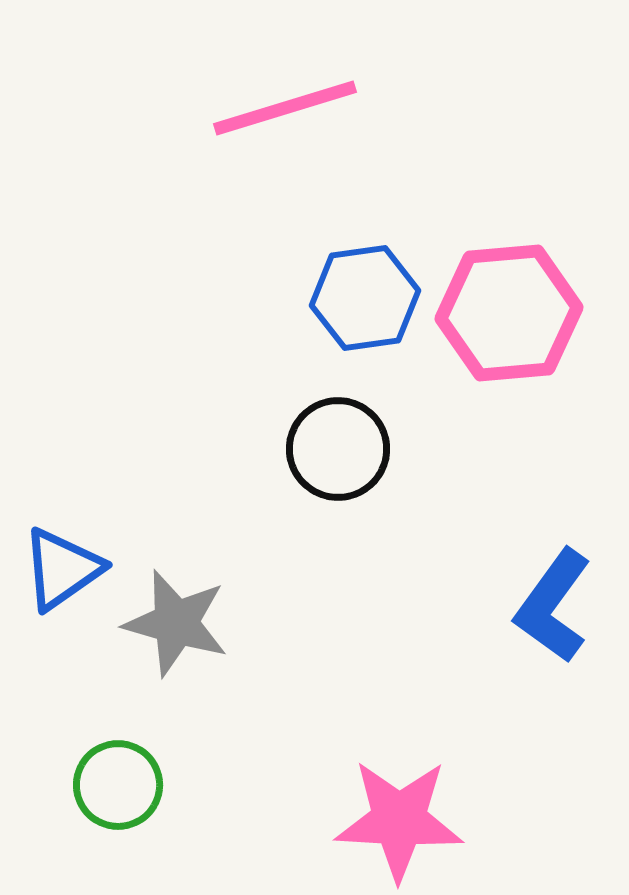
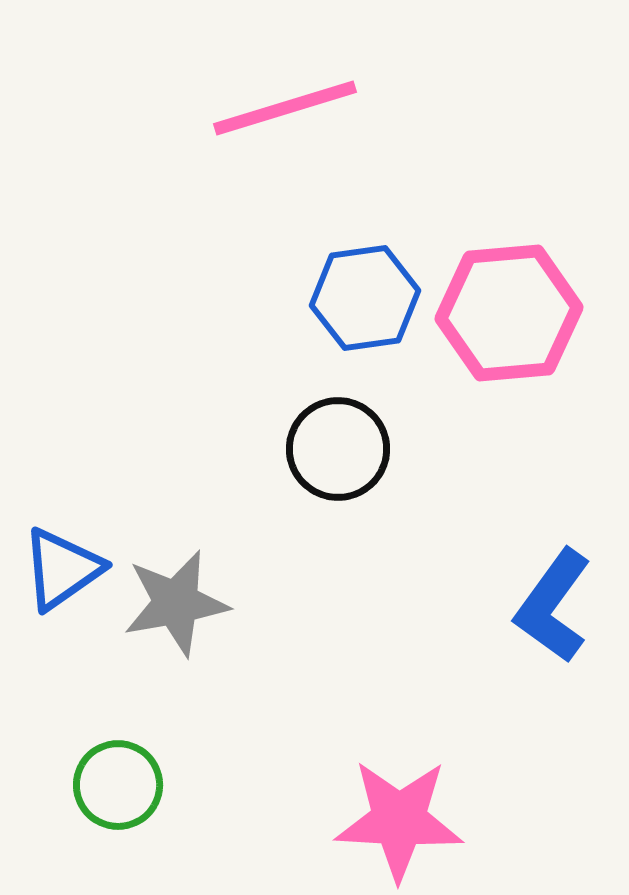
gray star: moved 20 px up; rotated 26 degrees counterclockwise
